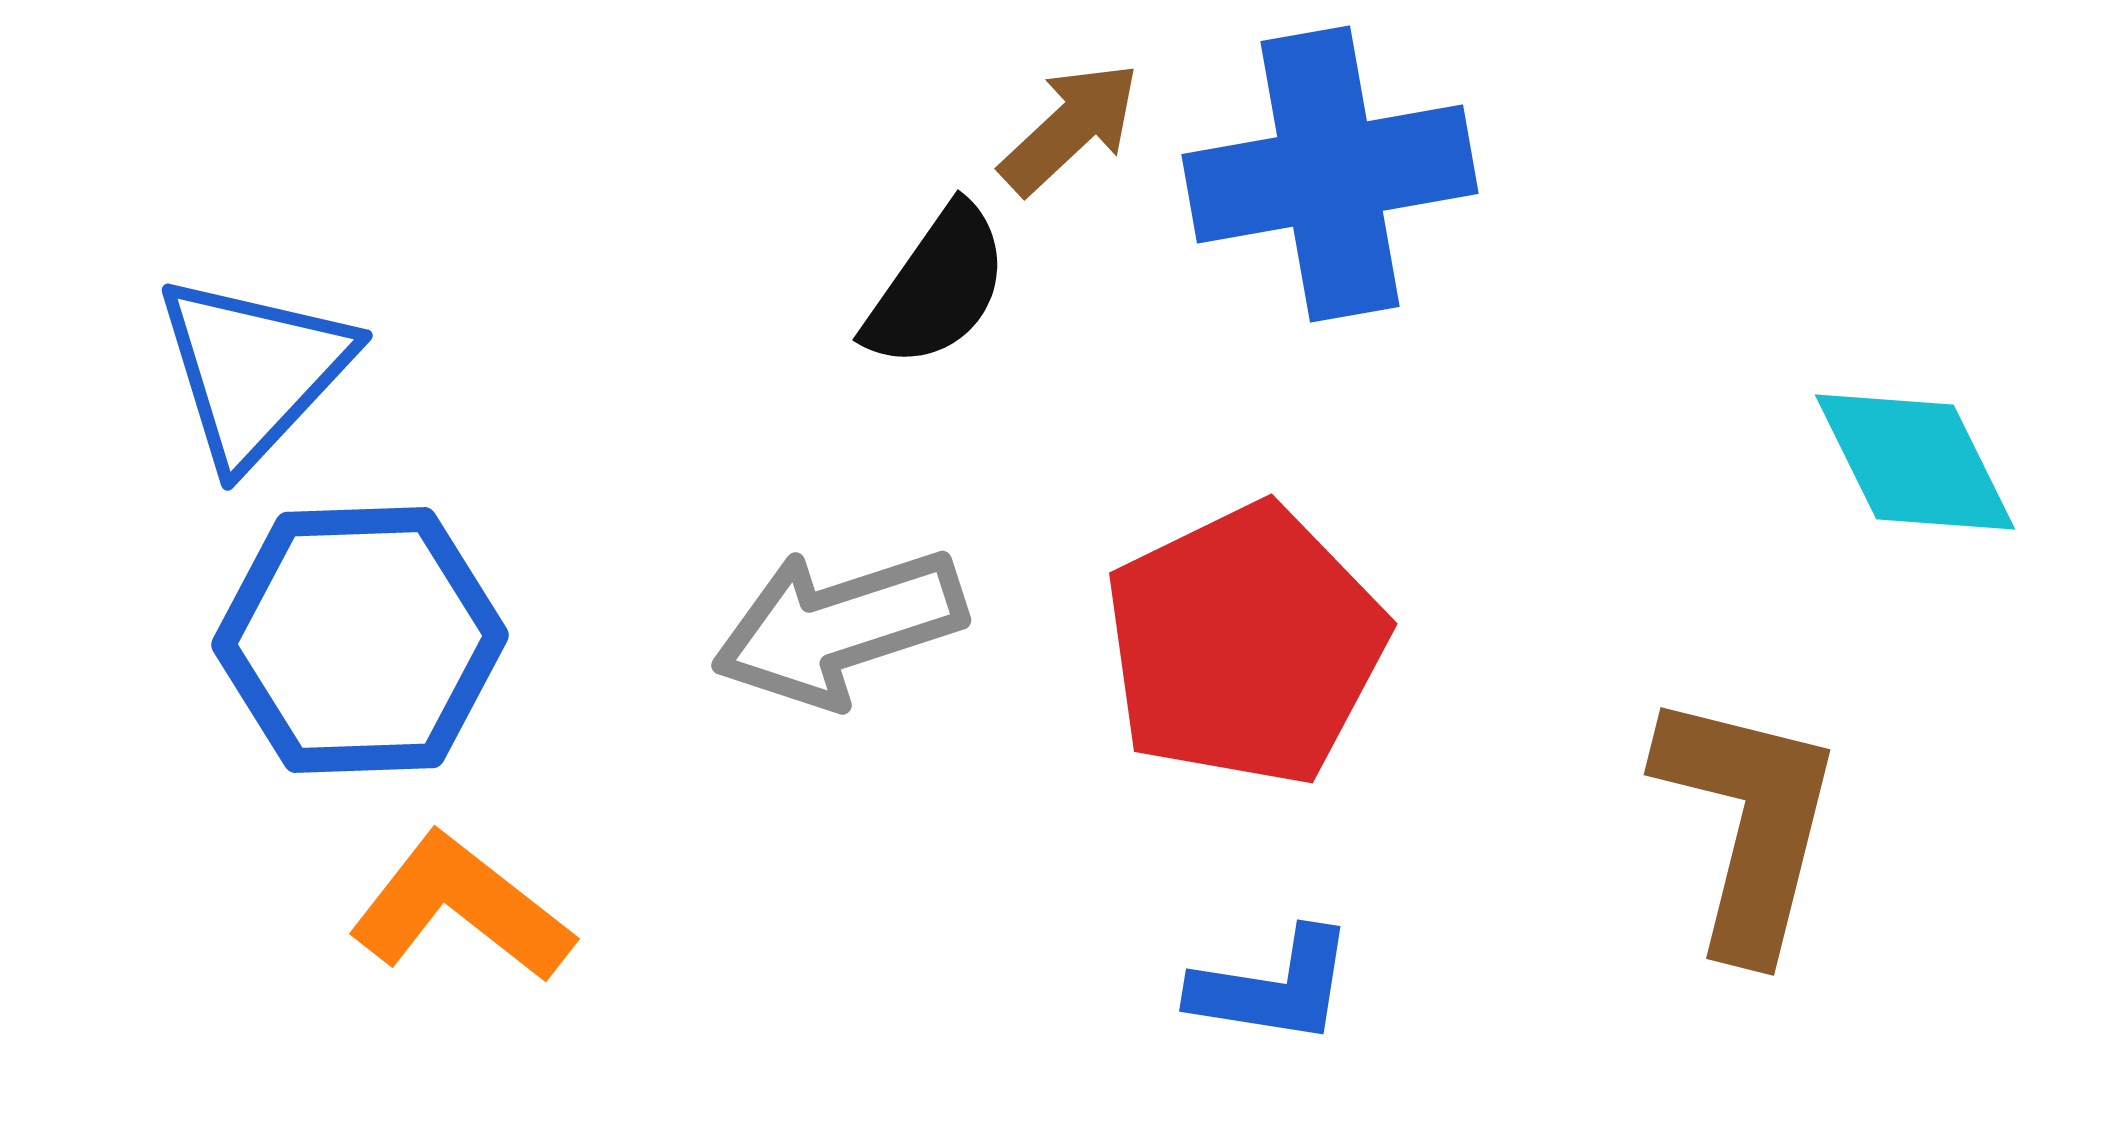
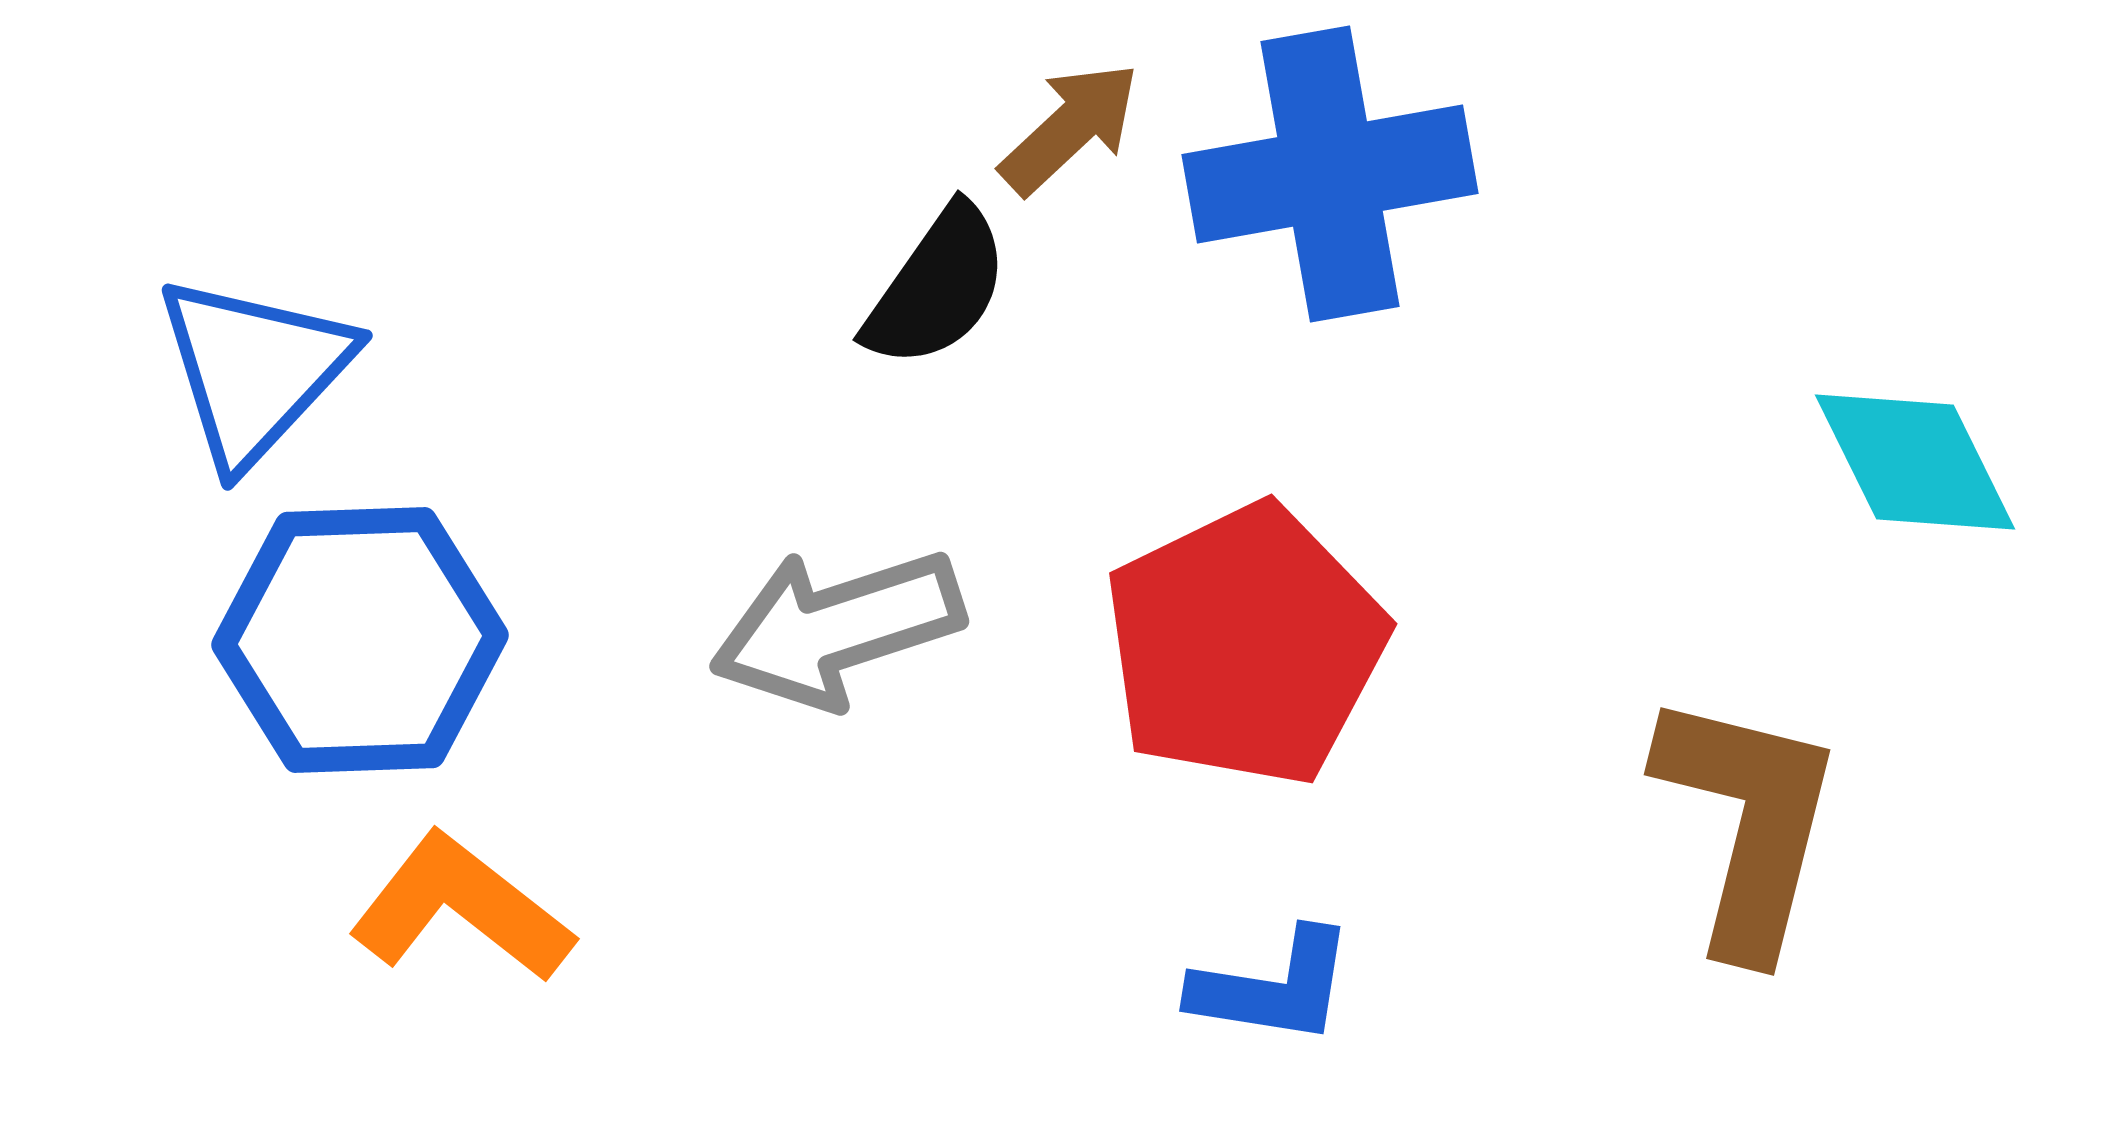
gray arrow: moved 2 px left, 1 px down
